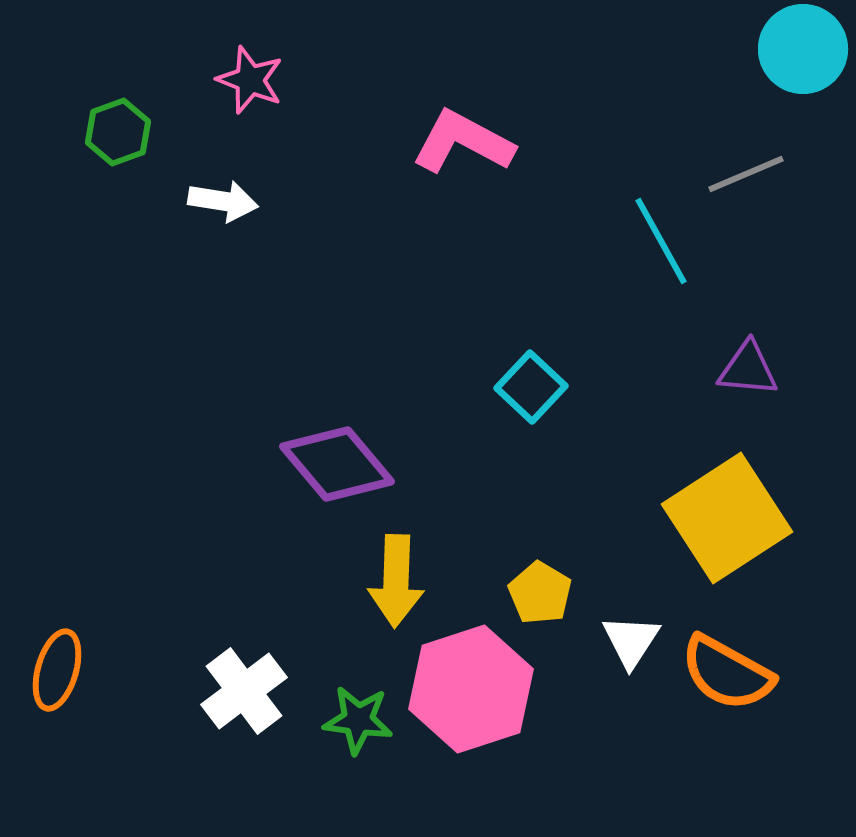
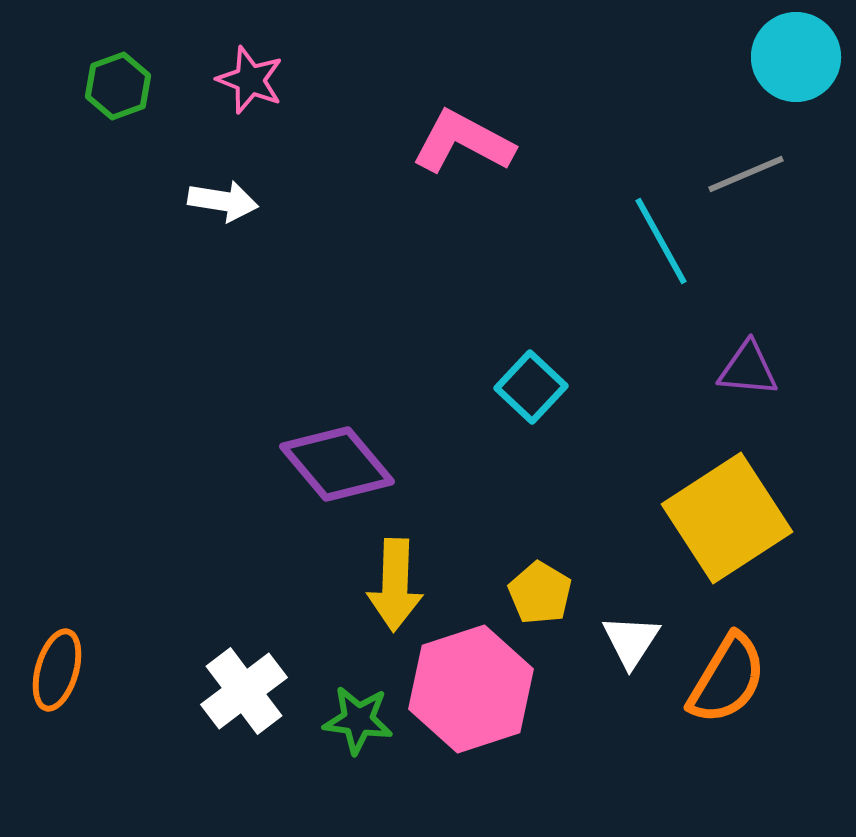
cyan circle: moved 7 px left, 8 px down
green hexagon: moved 46 px up
yellow arrow: moved 1 px left, 4 px down
orange semicircle: moved 6 px down; rotated 88 degrees counterclockwise
